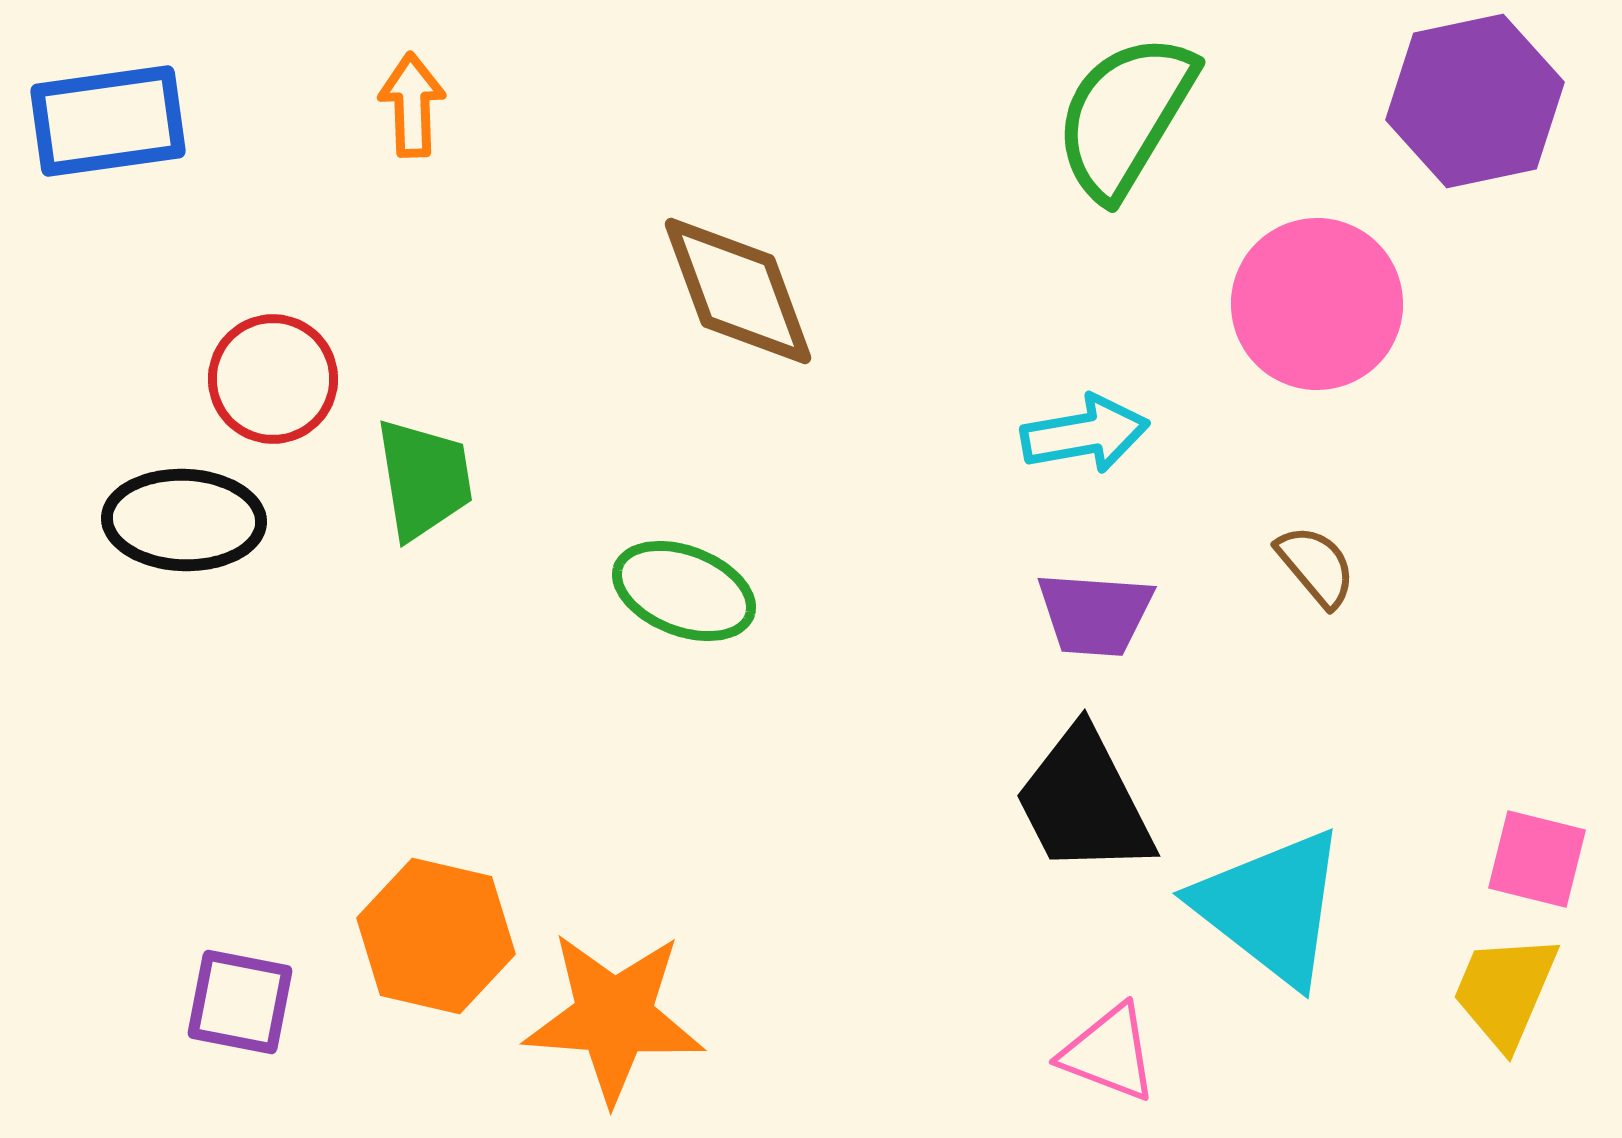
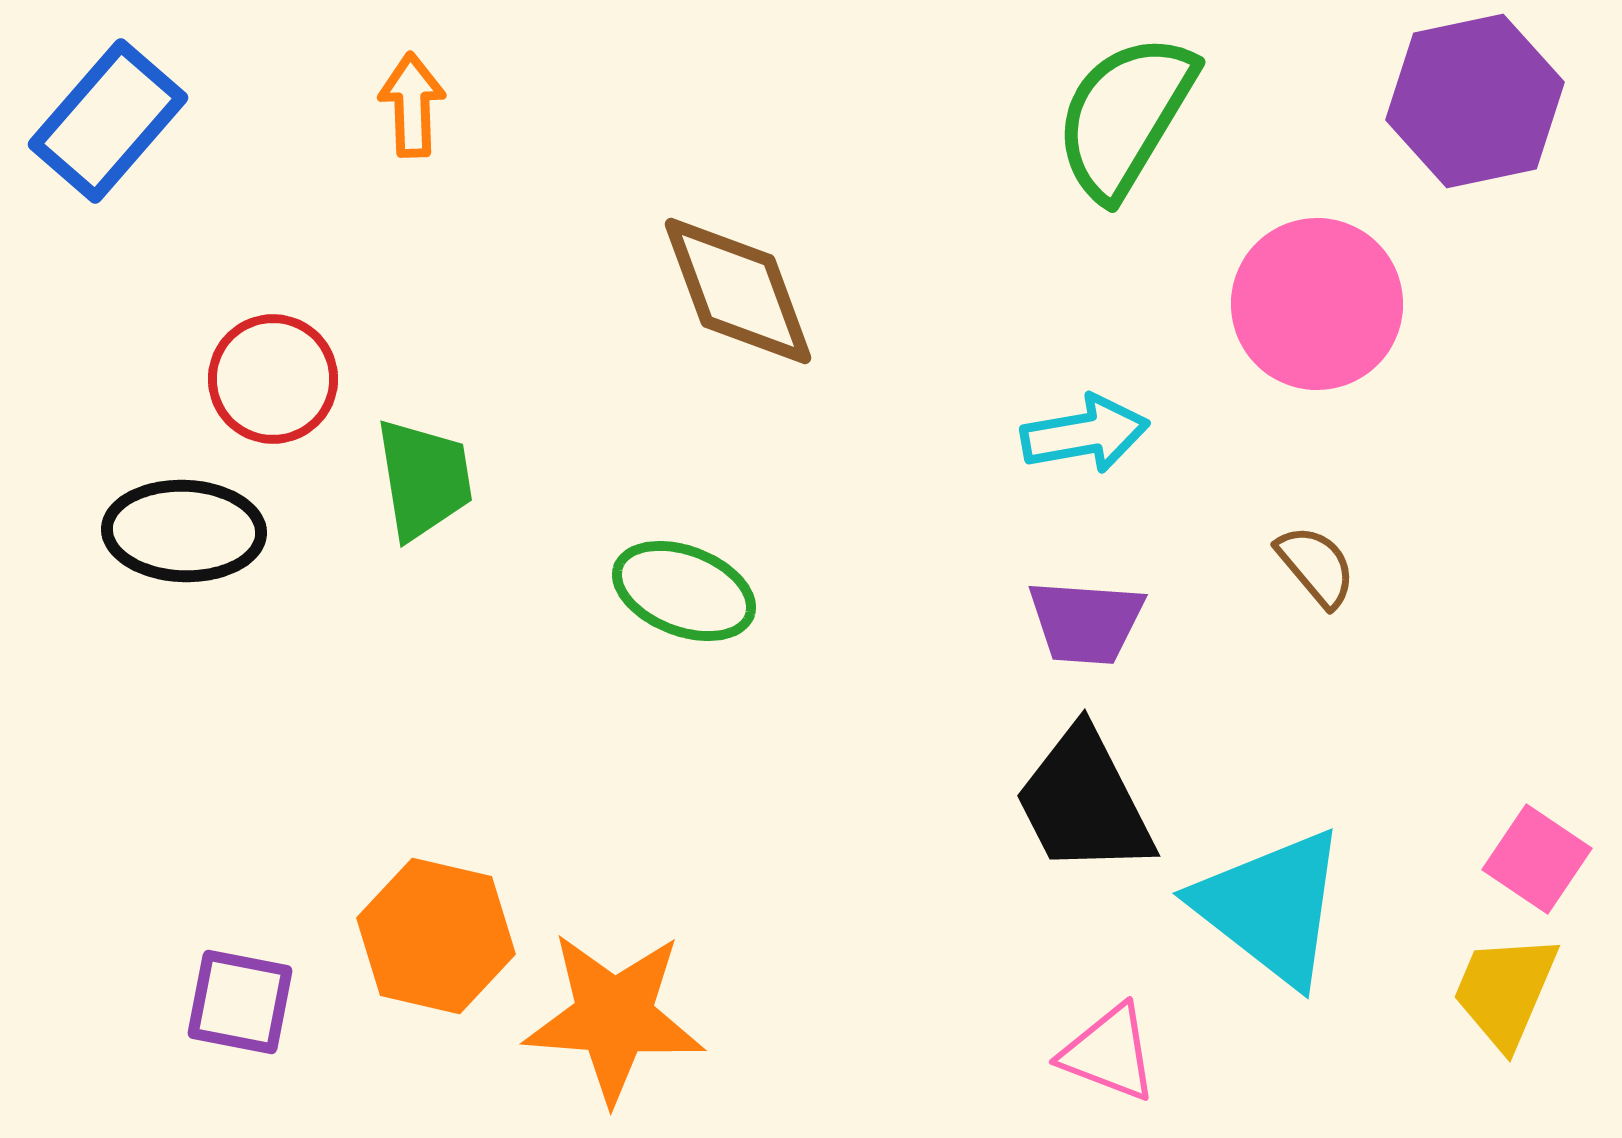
blue rectangle: rotated 41 degrees counterclockwise
black ellipse: moved 11 px down
purple trapezoid: moved 9 px left, 8 px down
pink square: rotated 20 degrees clockwise
